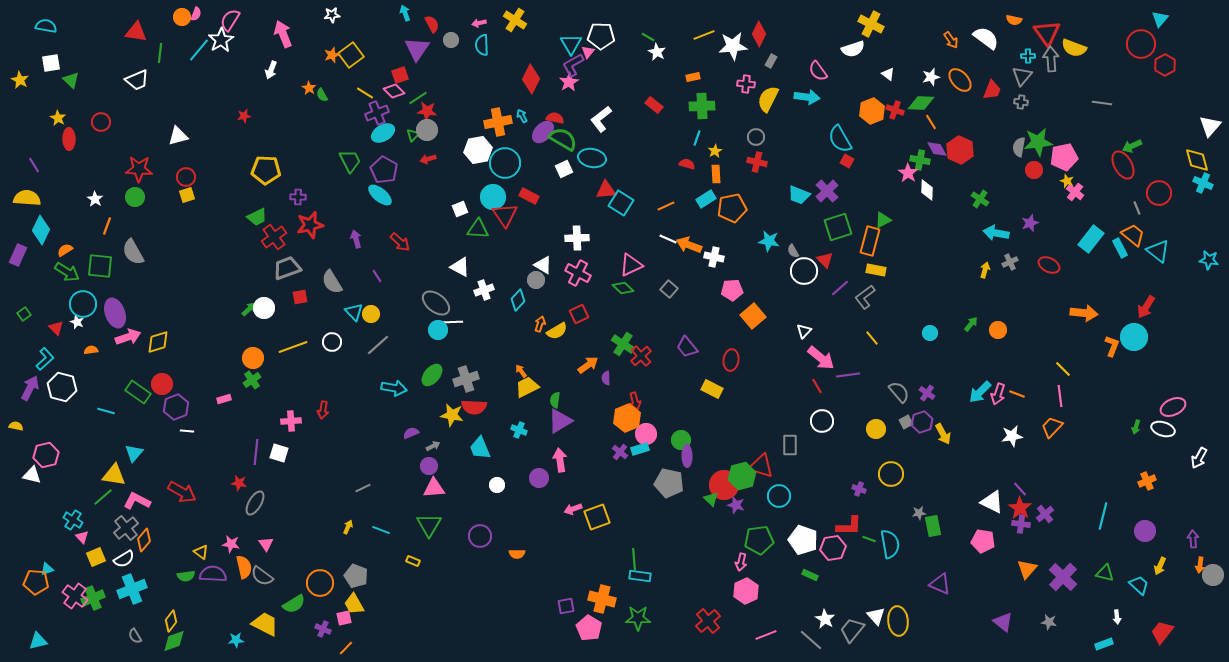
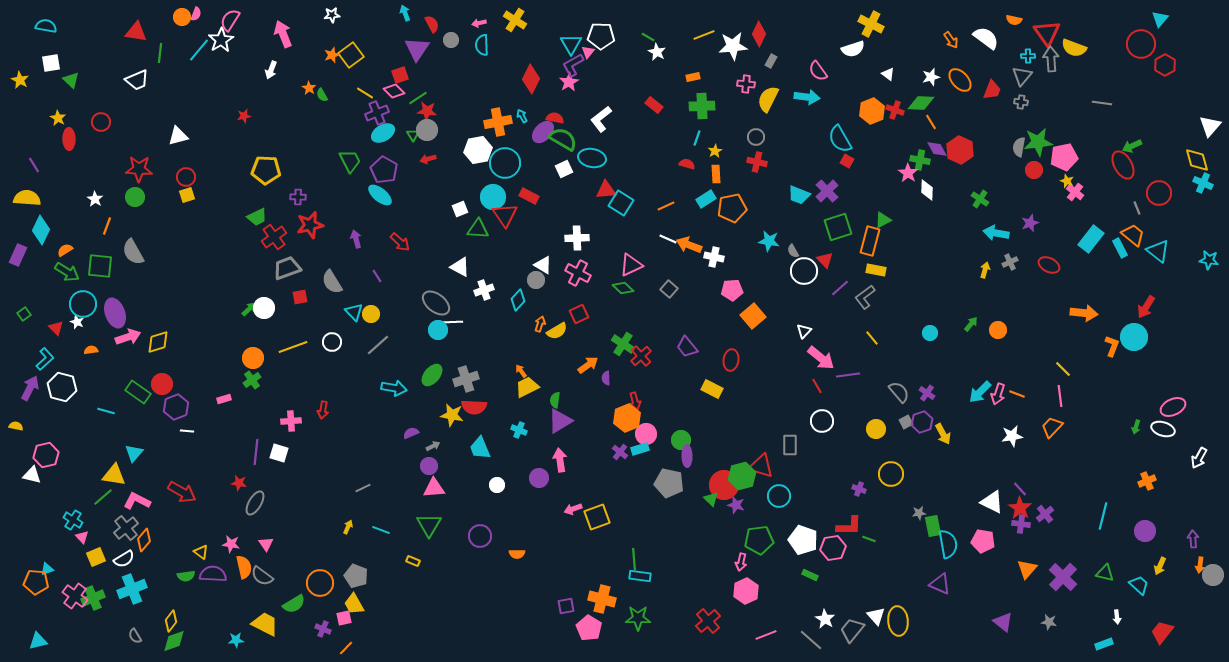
green triangle at (413, 135): rotated 16 degrees counterclockwise
cyan semicircle at (890, 544): moved 58 px right
